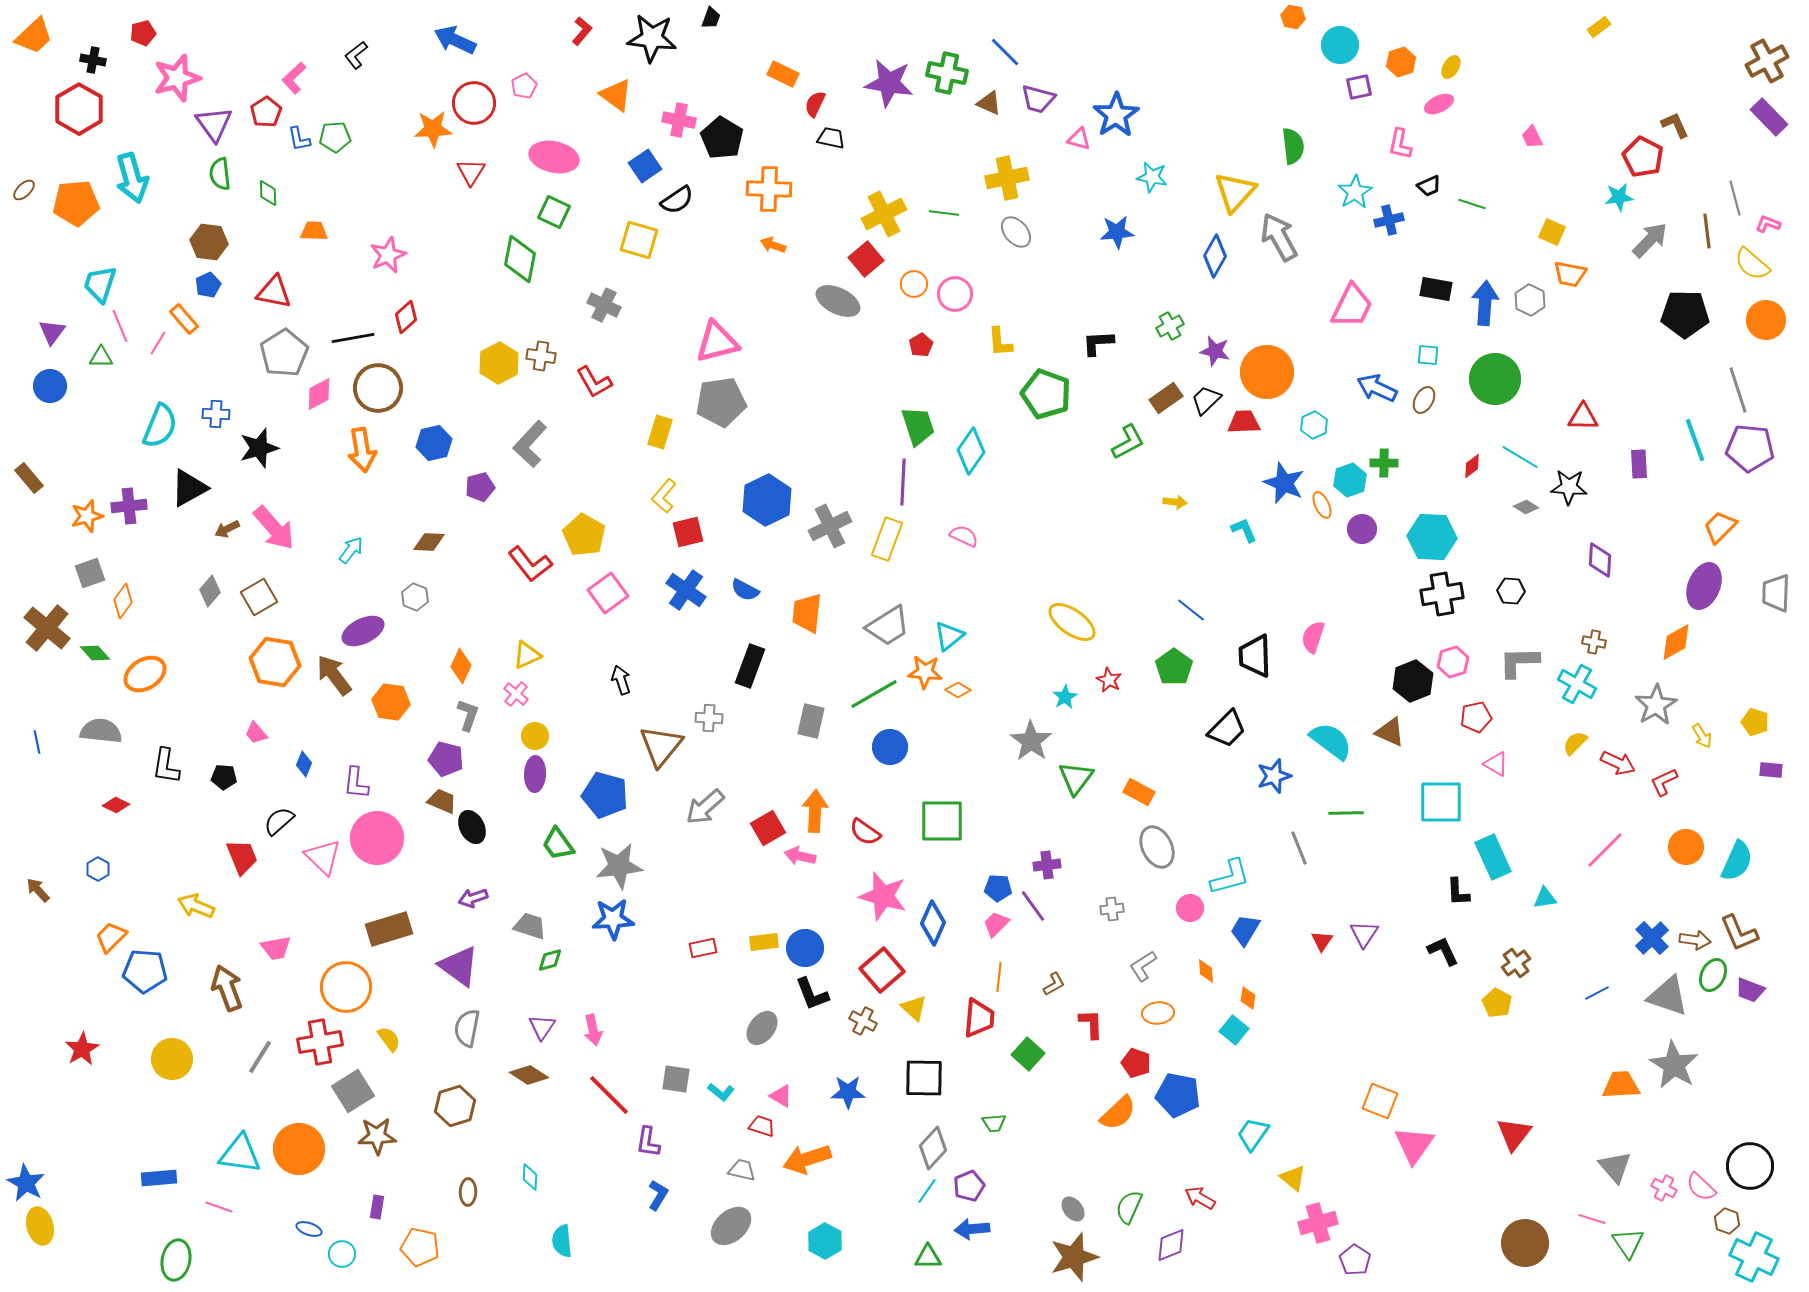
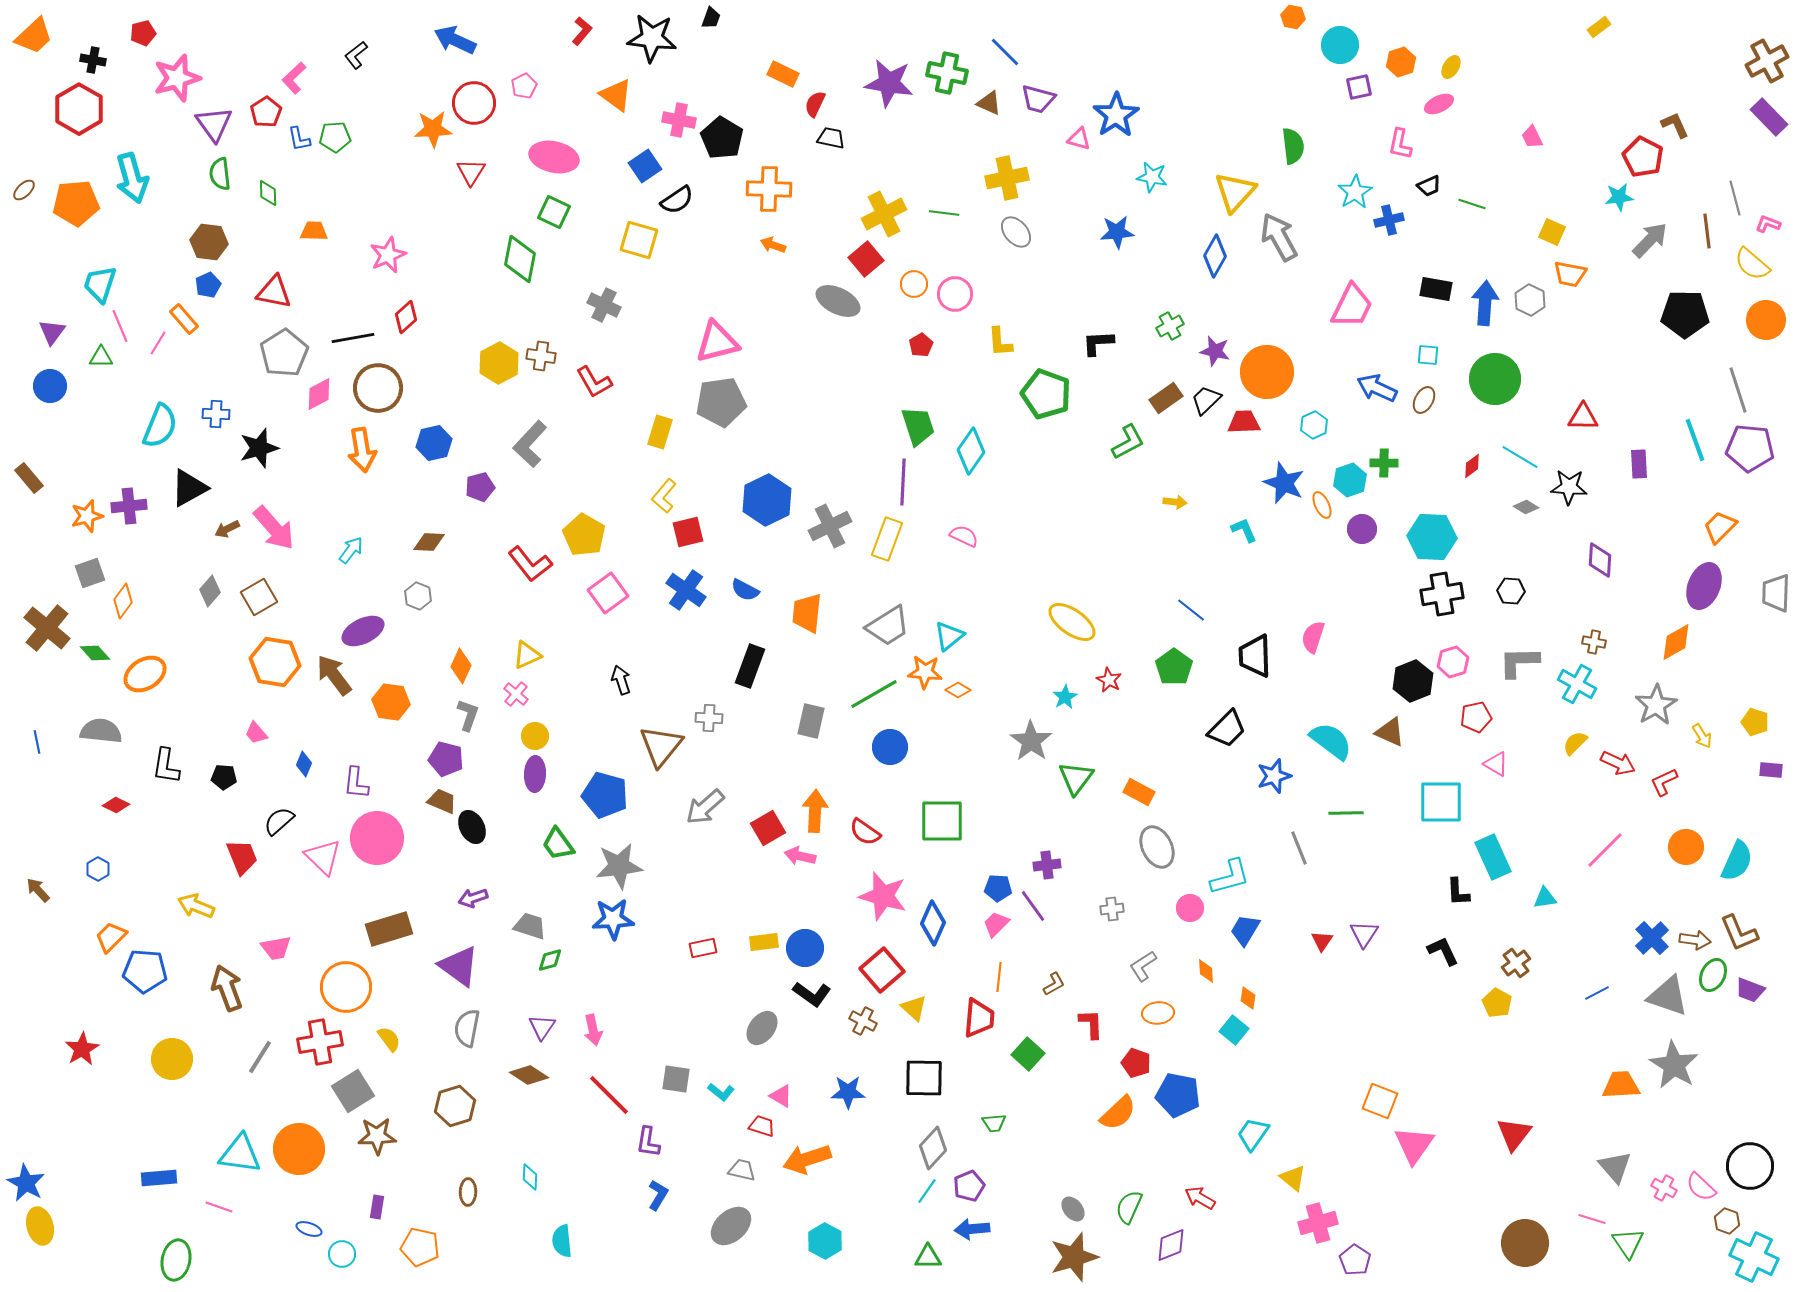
gray hexagon at (415, 597): moved 3 px right, 1 px up
black L-shape at (812, 994): rotated 33 degrees counterclockwise
